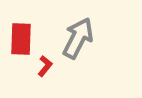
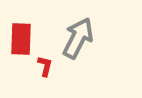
red L-shape: rotated 25 degrees counterclockwise
